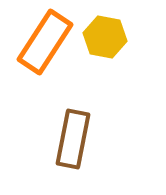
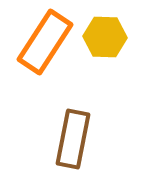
yellow hexagon: rotated 9 degrees counterclockwise
